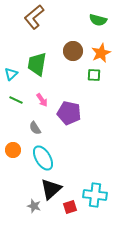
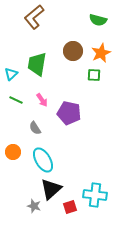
orange circle: moved 2 px down
cyan ellipse: moved 2 px down
